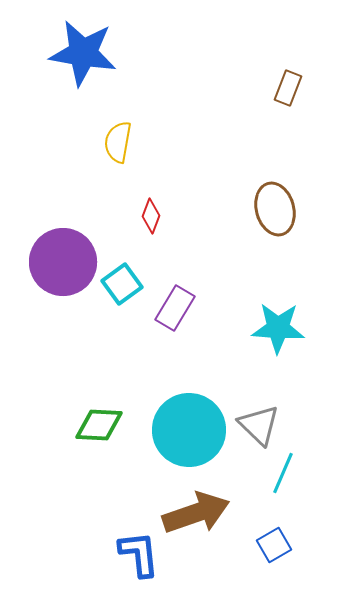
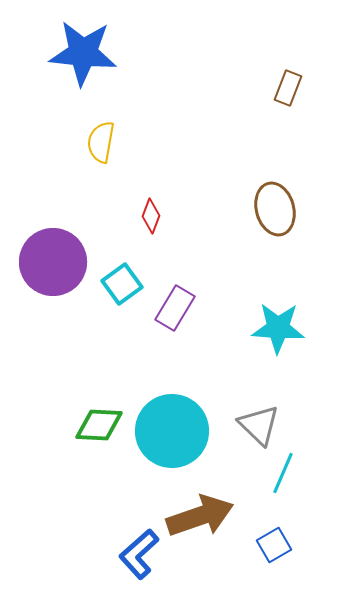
blue star: rotated 4 degrees counterclockwise
yellow semicircle: moved 17 px left
purple circle: moved 10 px left
cyan circle: moved 17 px left, 1 px down
brown arrow: moved 4 px right, 3 px down
blue L-shape: rotated 126 degrees counterclockwise
